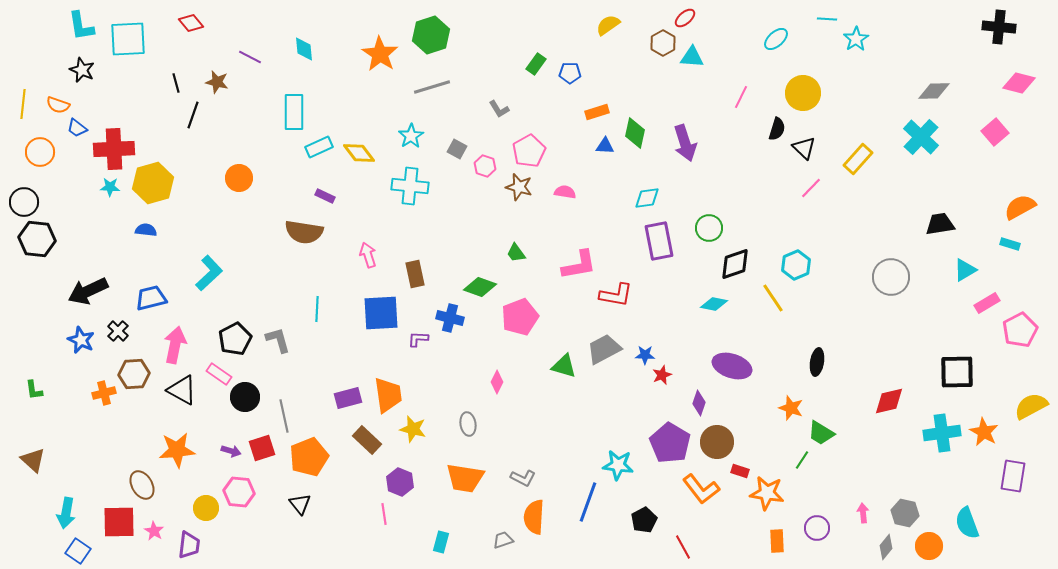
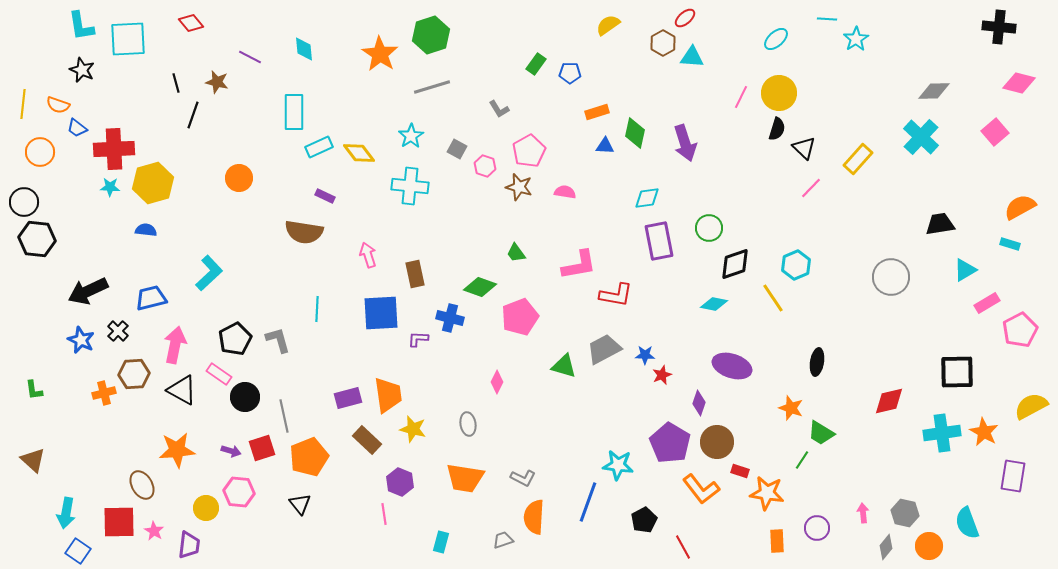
yellow circle at (803, 93): moved 24 px left
